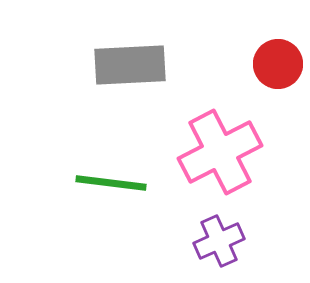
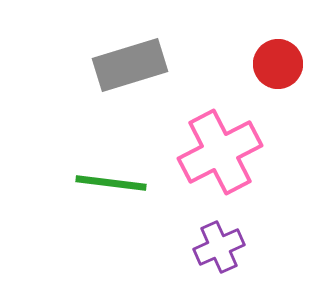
gray rectangle: rotated 14 degrees counterclockwise
purple cross: moved 6 px down
